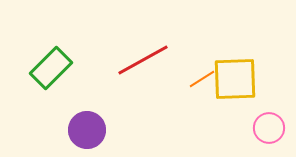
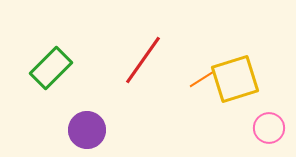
red line: rotated 26 degrees counterclockwise
yellow square: rotated 15 degrees counterclockwise
